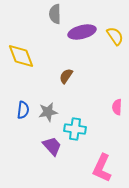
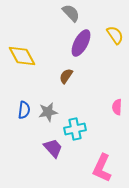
gray semicircle: moved 16 px right, 1 px up; rotated 138 degrees clockwise
purple ellipse: moved 1 px left, 11 px down; rotated 48 degrees counterclockwise
yellow semicircle: moved 1 px up
yellow diamond: moved 1 px right; rotated 8 degrees counterclockwise
blue semicircle: moved 1 px right
cyan cross: rotated 20 degrees counterclockwise
purple trapezoid: moved 1 px right, 2 px down
